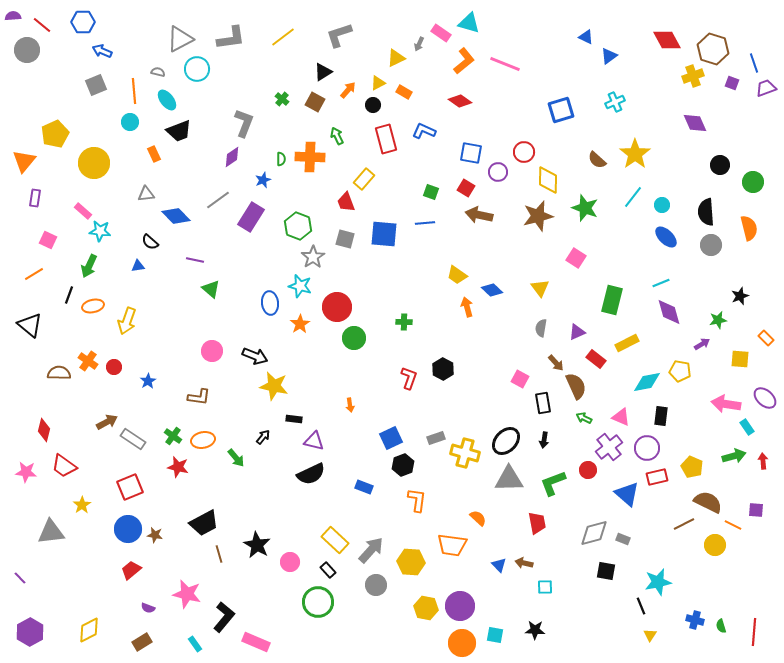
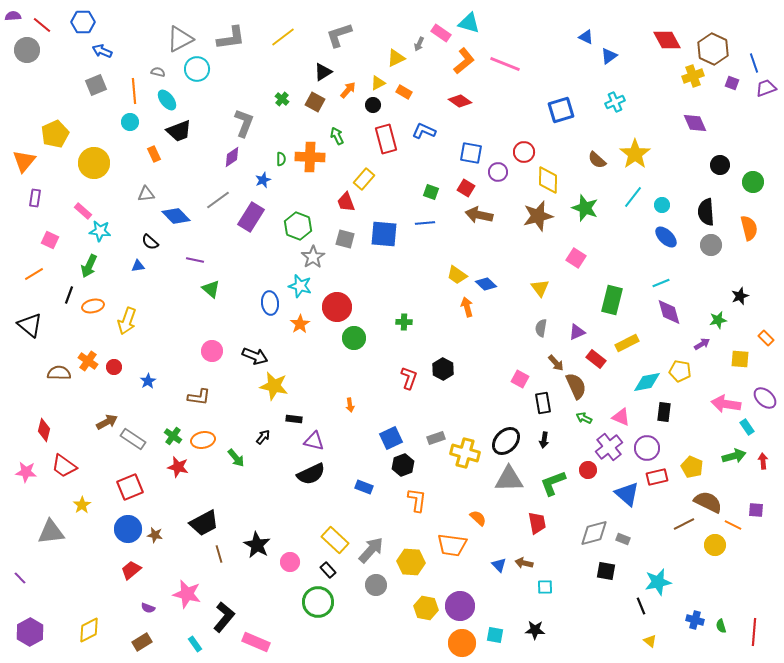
brown hexagon at (713, 49): rotated 8 degrees clockwise
pink square at (48, 240): moved 2 px right
blue diamond at (492, 290): moved 6 px left, 6 px up
black rectangle at (661, 416): moved 3 px right, 4 px up
yellow triangle at (650, 635): moved 6 px down; rotated 24 degrees counterclockwise
